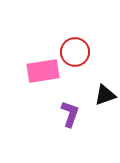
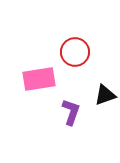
pink rectangle: moved 4 px left, 8 px down
purple L-shape: moved 1 px right, 2 px up
